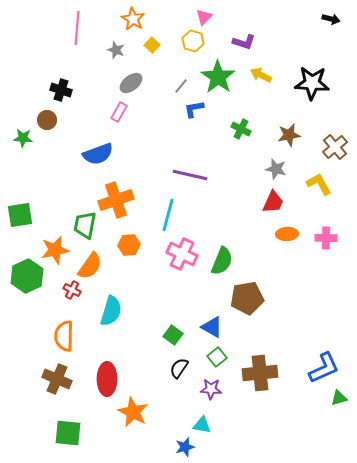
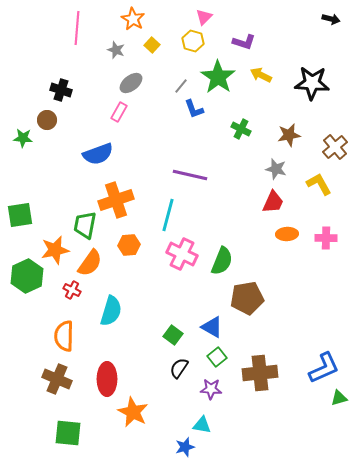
blue L-shape at (194, 109): rotated 100 degrees counterclockwise
orange semicircle at (90, 266): moved 3 px up
